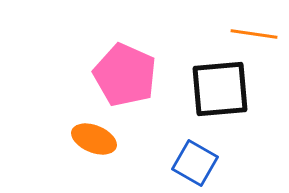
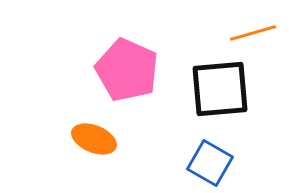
orange line: moved 1 px left, 1 px up; rotated 24 degrees counterclockwise
pink pentagon: moved 2 px right, 5 px up
blue square: moved 15 px right
